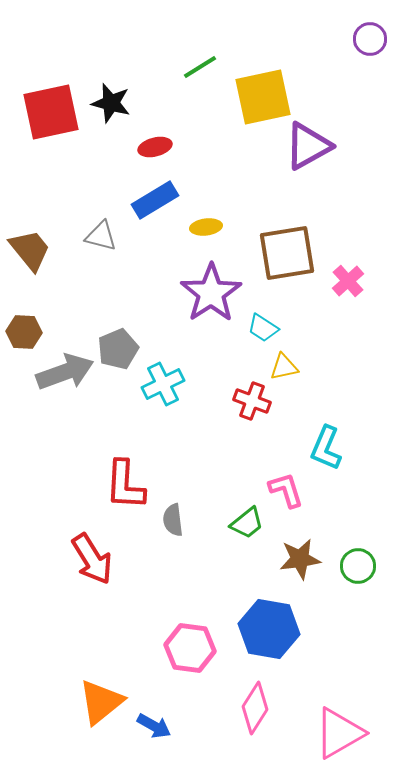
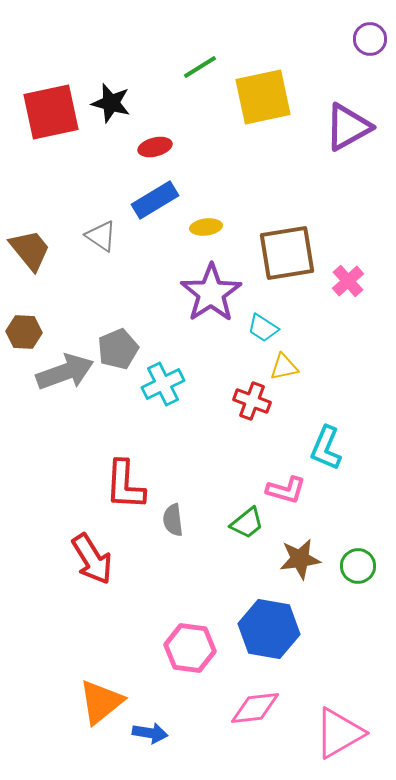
purple triangle: moved 40 px right, 19 px up
gray triangle: rotated 20 degrees clockwise
pink L-shape: rotated 123 degrees clockwise
pink diamond: rotated 51 degrees clockwise
blue arrow: moved 4 px left, 7 px down; rotated 20 degrees counterclockwise
